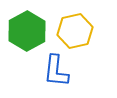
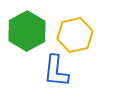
yellow hexagon: moved 4 px down
